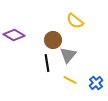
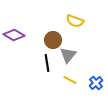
yellow semicircle: rotated 18 degrees counterclockwise
